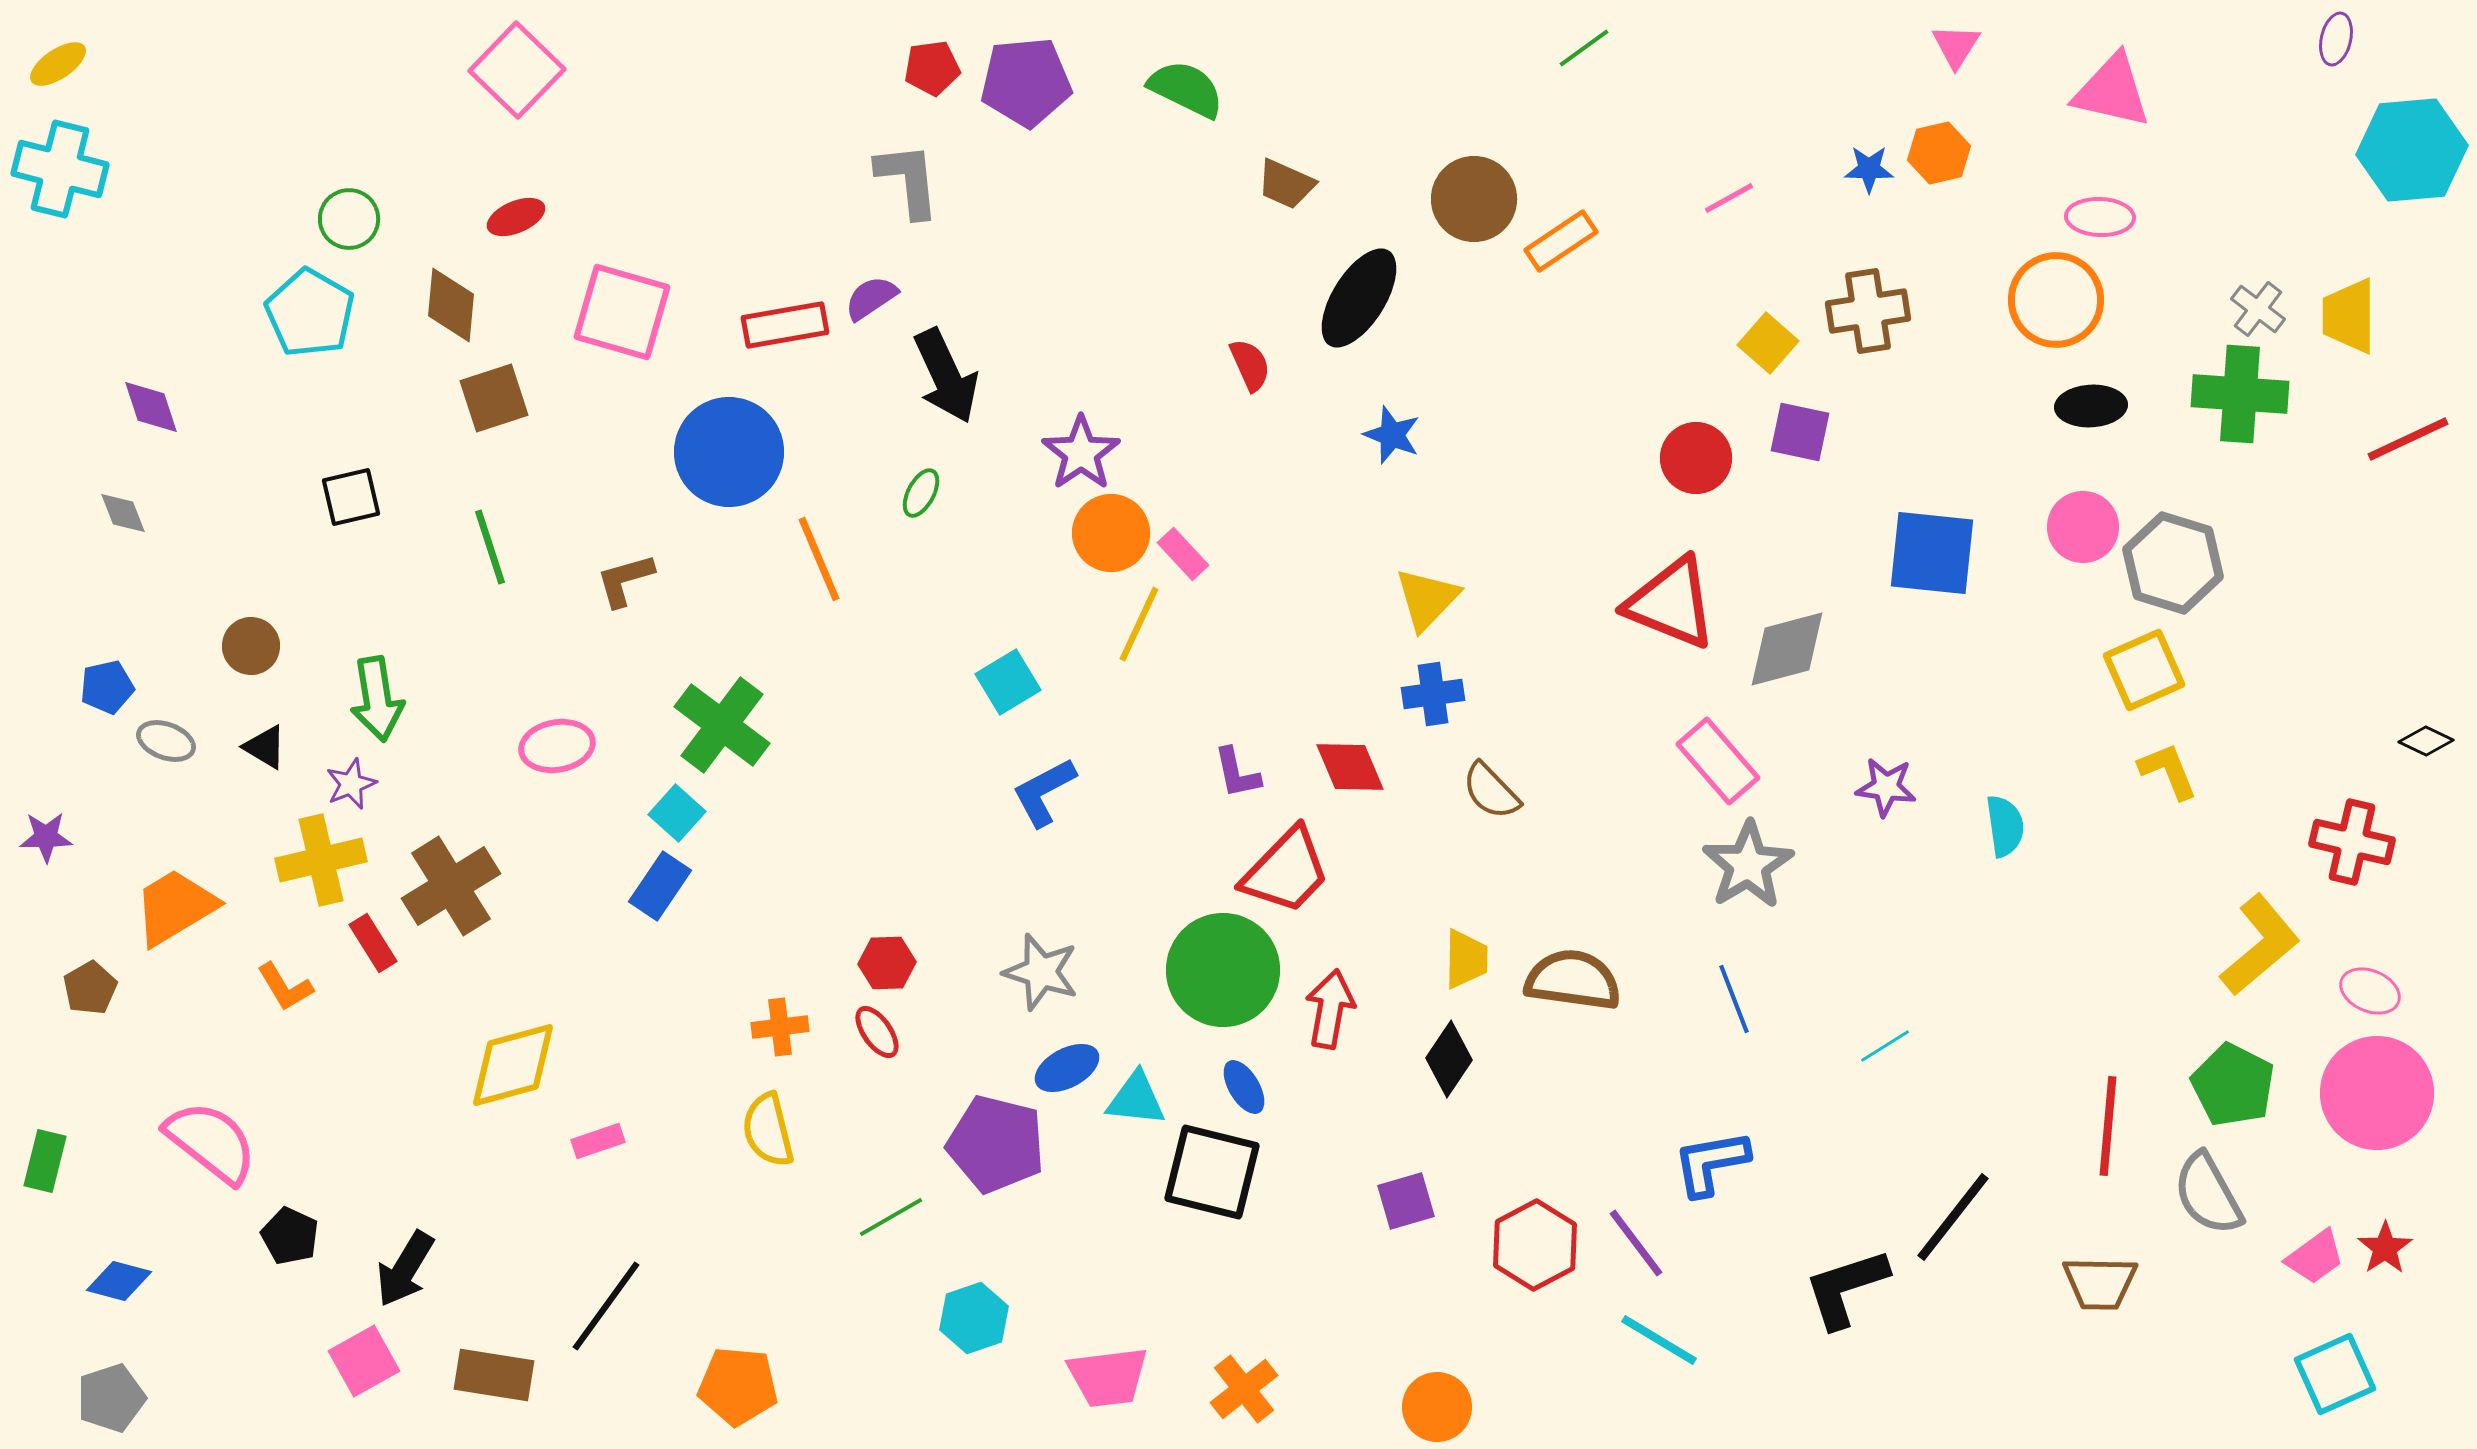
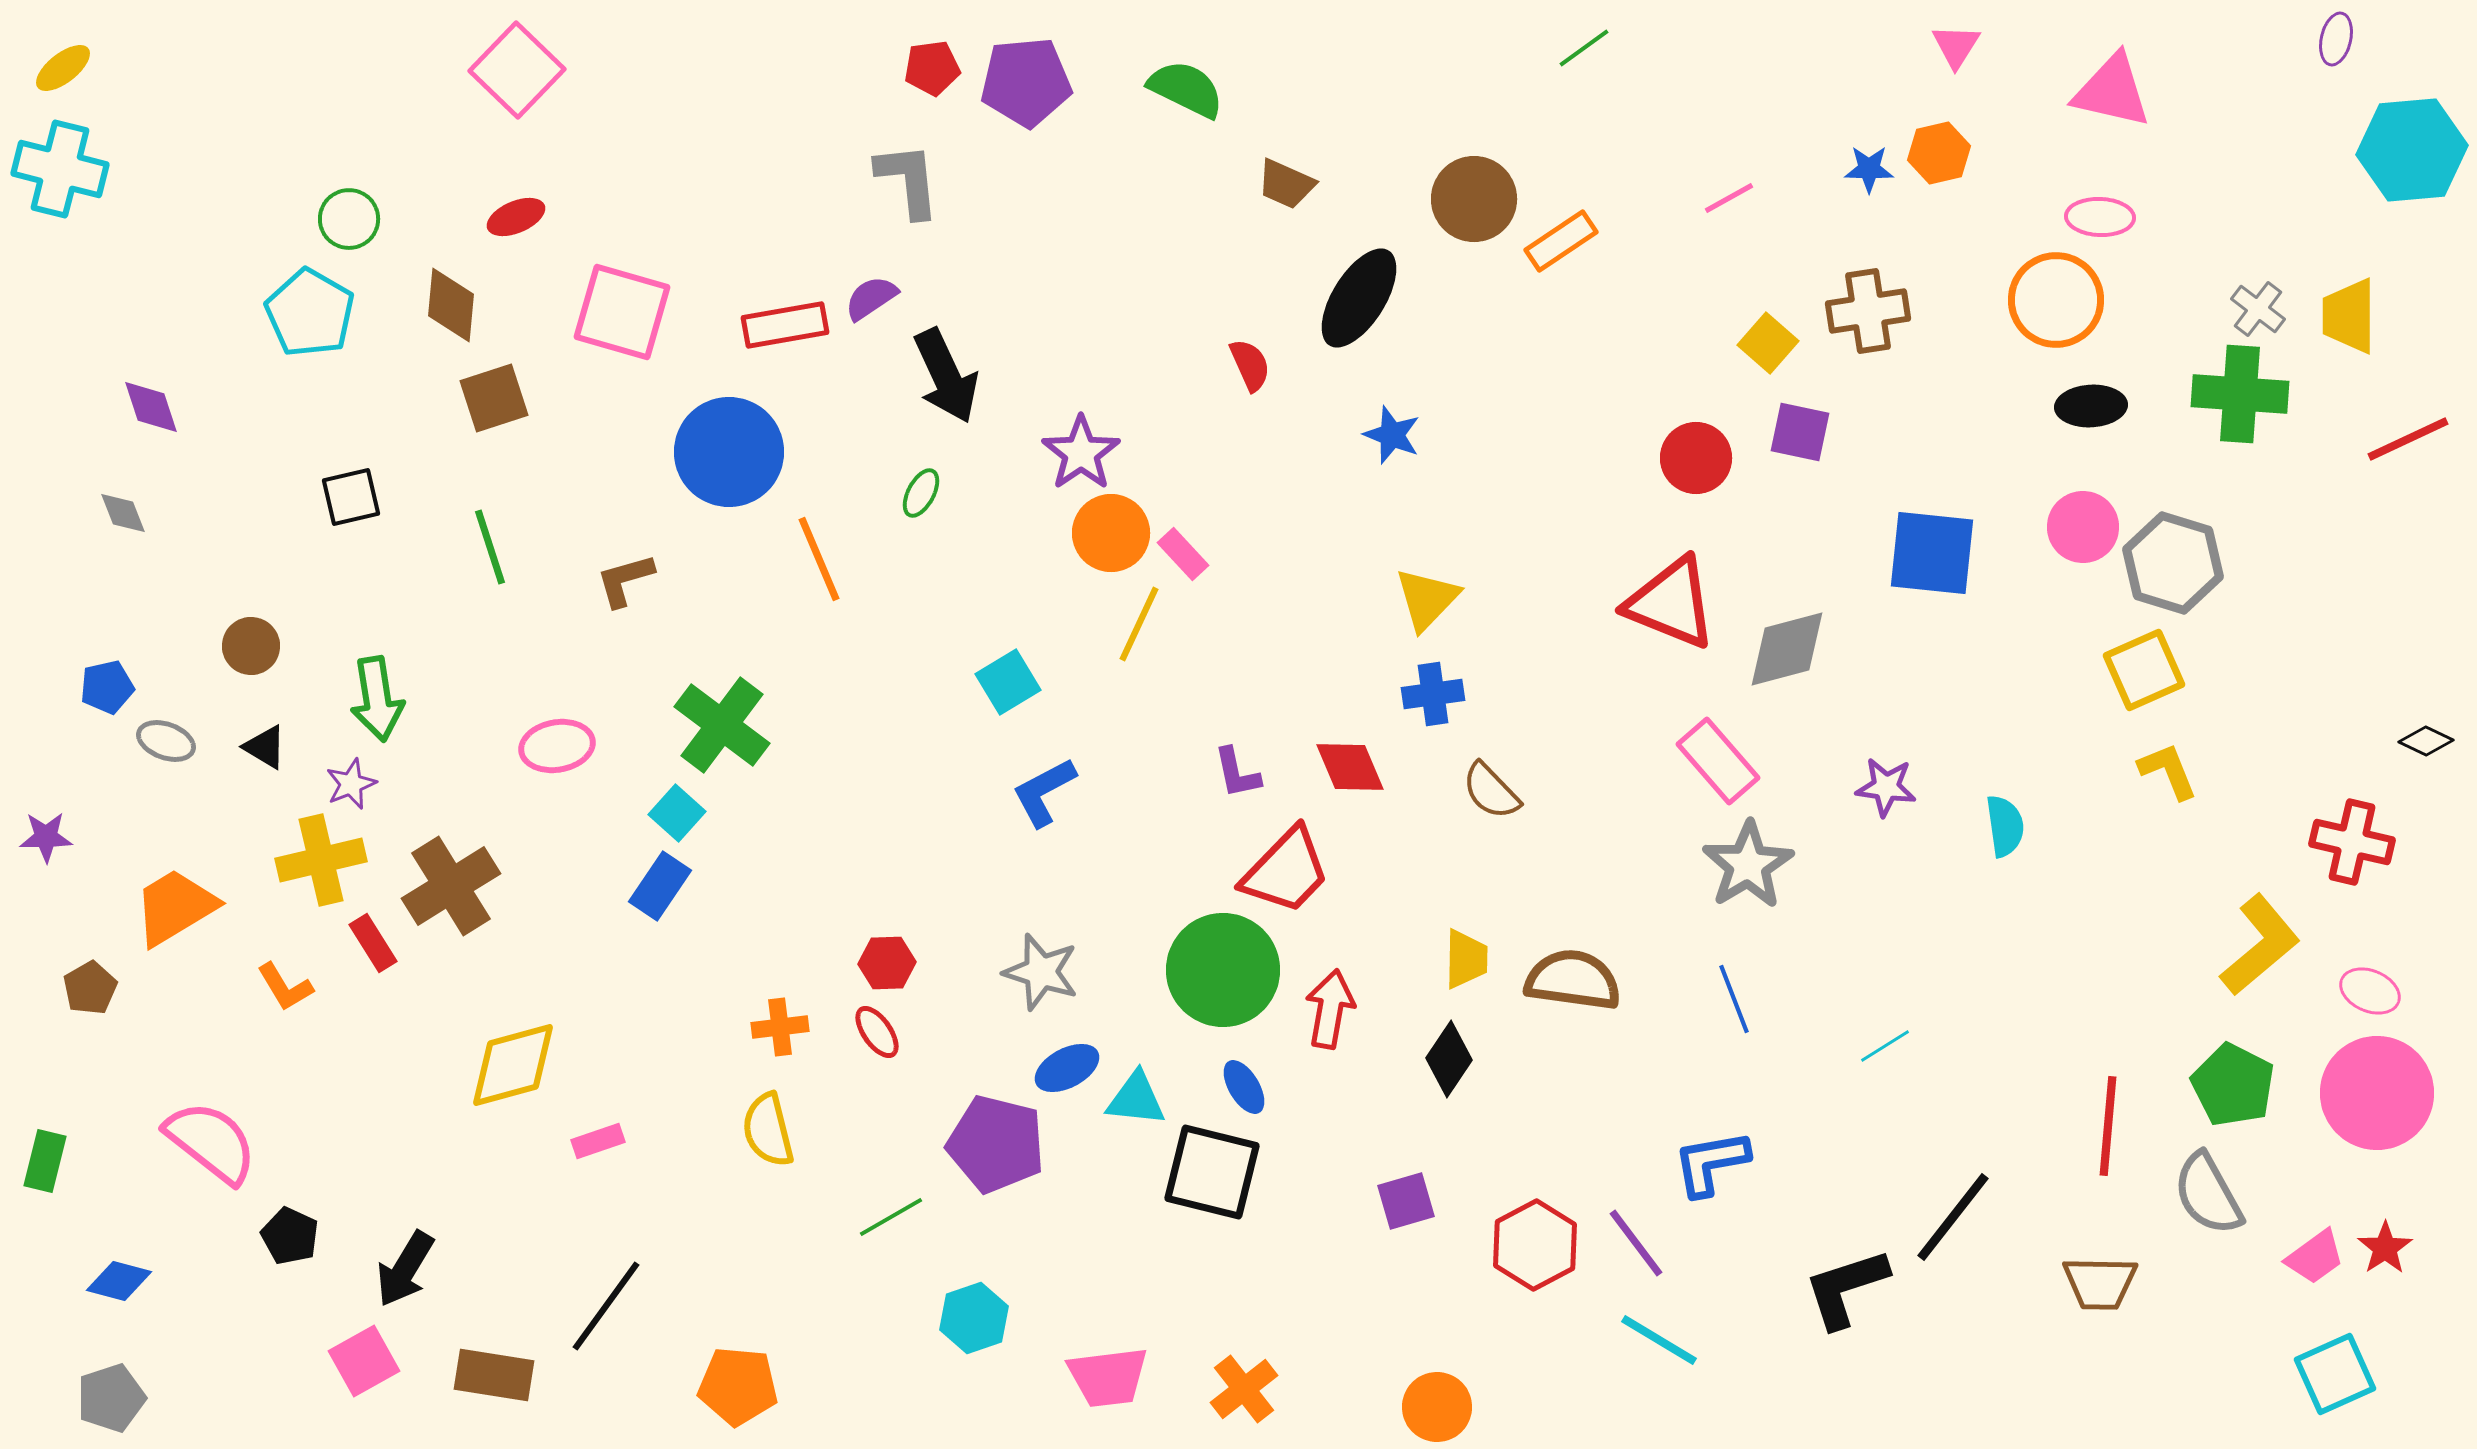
yellow ellipse at (58, 64): moved 5 px right, 4 px down; rotated 4 degrees counterclockwise
